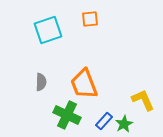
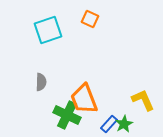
orange square: rotated 30 degrees clockwise
orange trapezoid: moved 15 px down
blue rectangle: moved 5 px right, 3 px down
